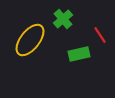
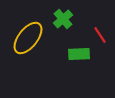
yellow ellipse: moved 2 px left, 2 px up
green rectangle: rotated 10 degrees clockwise
